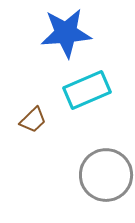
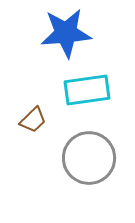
cyan rectangle: rotated 15 degrees clockwise
gray circle: moved 17 px left, 17 px up
